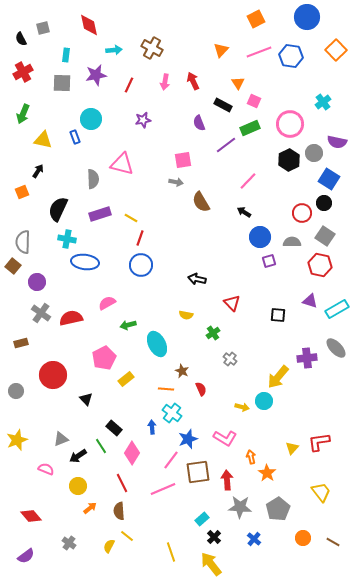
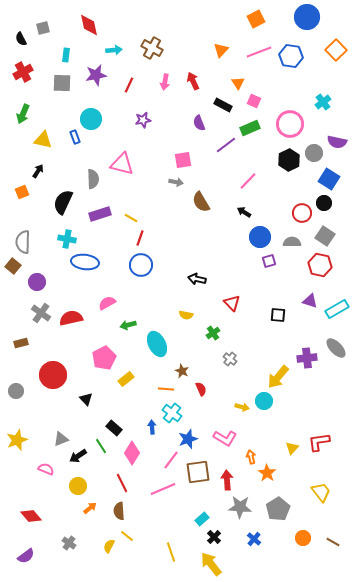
black semicircle at (58, 209): moved 5 px right, 7 px up
